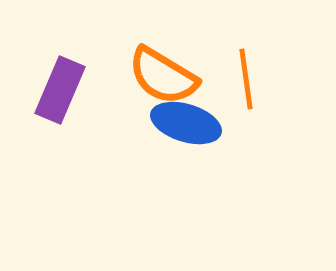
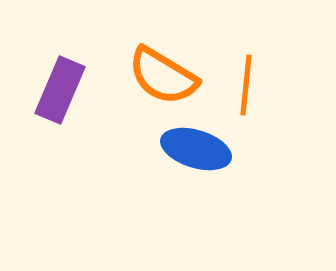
orange line: moved 6 px down; rotated 14 degrees clockwise
blue ellipse: moved 10 px right, 26 px down
